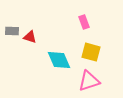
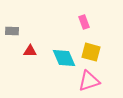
red triangle: moved 14 px down; rotated 16 degrees counterclockwise
cyan diamond: moved 5 px right, 2 px up
